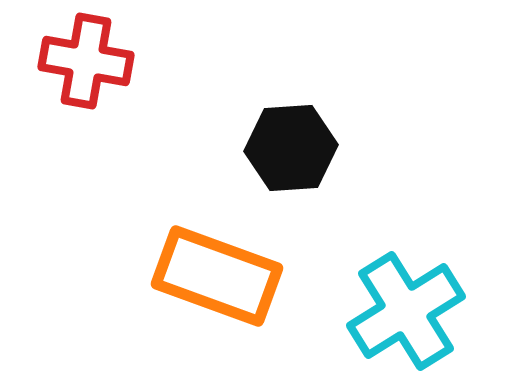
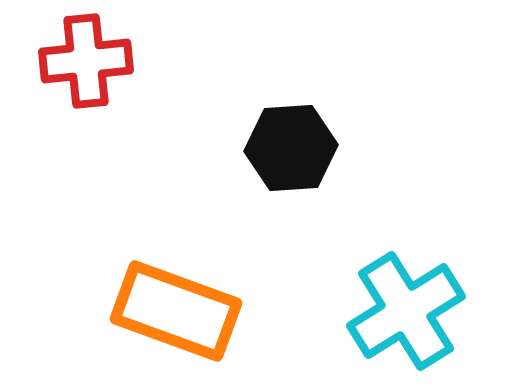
red cross: rotated 16 degrees counterclockwise
orange rectangle: moved 41 px left, 35 px down
